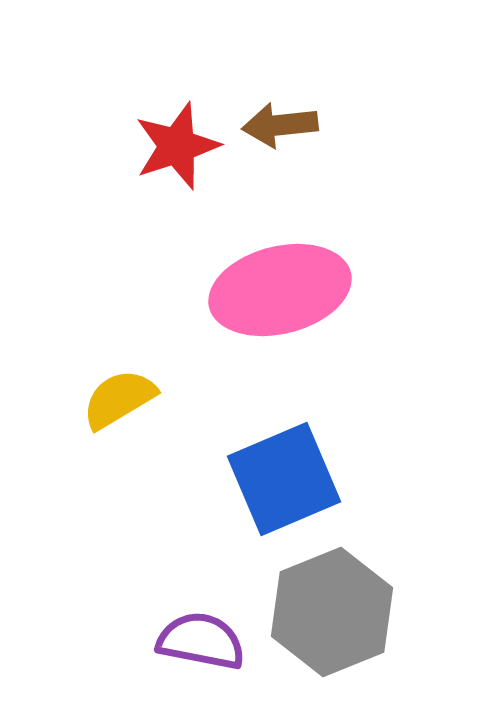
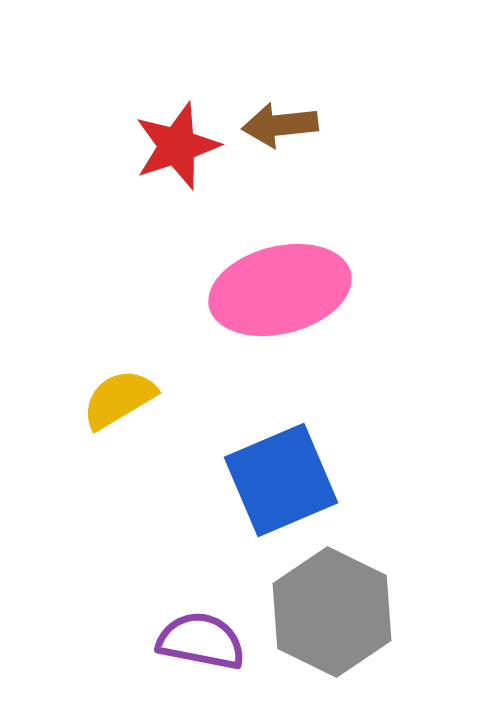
blue square: moved 3 px left, 1 px down
gray hexagon: rotated 12 degrees counterclockwise
